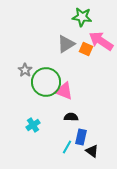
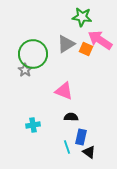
pink arrow: moved 1 px left, 1 px up
green circle: moved 13 px left, 28 px up
cyan cross: rotated 24 degrees clockwise
cyan line: rotated 48 degrees counterclockwise
black triangle: moved 3 px left, 1 px down
